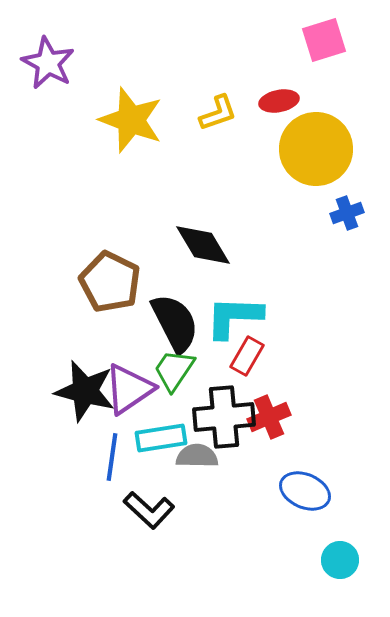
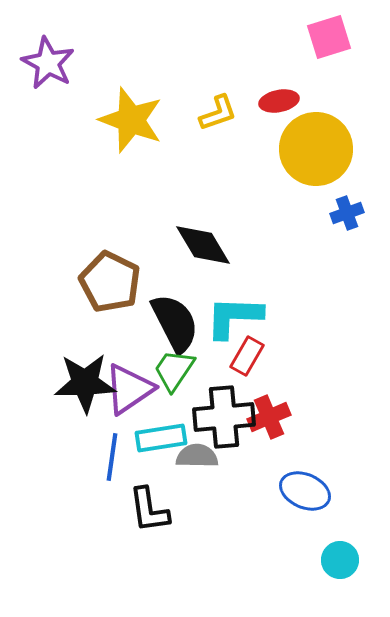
pink square: moved 5 px right, 3 px up
black star: moved 8 px up; rotated 16 degrees counterclockwise
black L-shape: rotated 39 degrees clockwise
